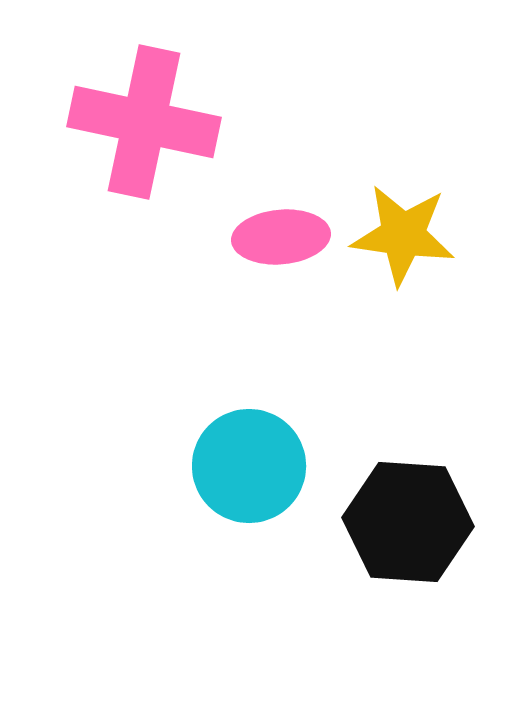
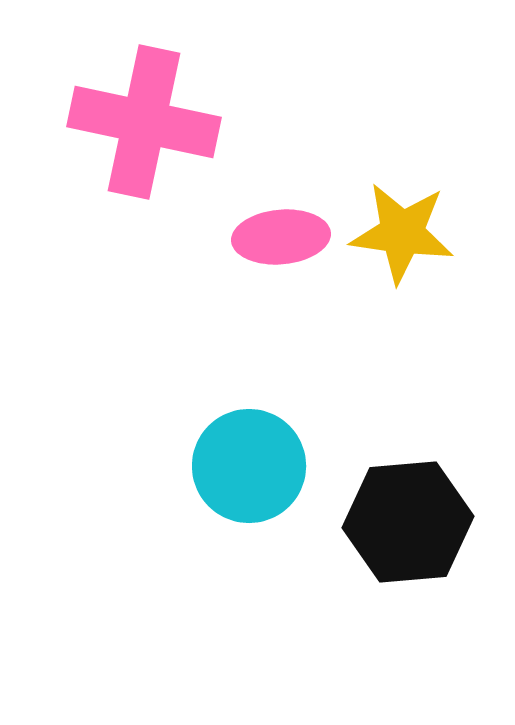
yellow star: moved 1 px left, 2 px up
black hexagon: rotated 9 degrees counterclockwise
